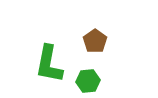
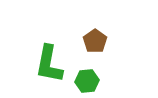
green hexagon: moved 1 px left
